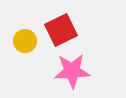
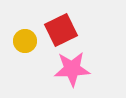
pink star: moved 2 px up
